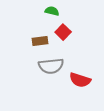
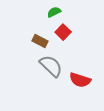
green semicircle: moved 2 px right, 1 px down; rotated 40 degrees counterclockwise
brown rectangle: rotated 35 degrees clockwise
gray semicircle: rotated 130 degrees counterclockwise
